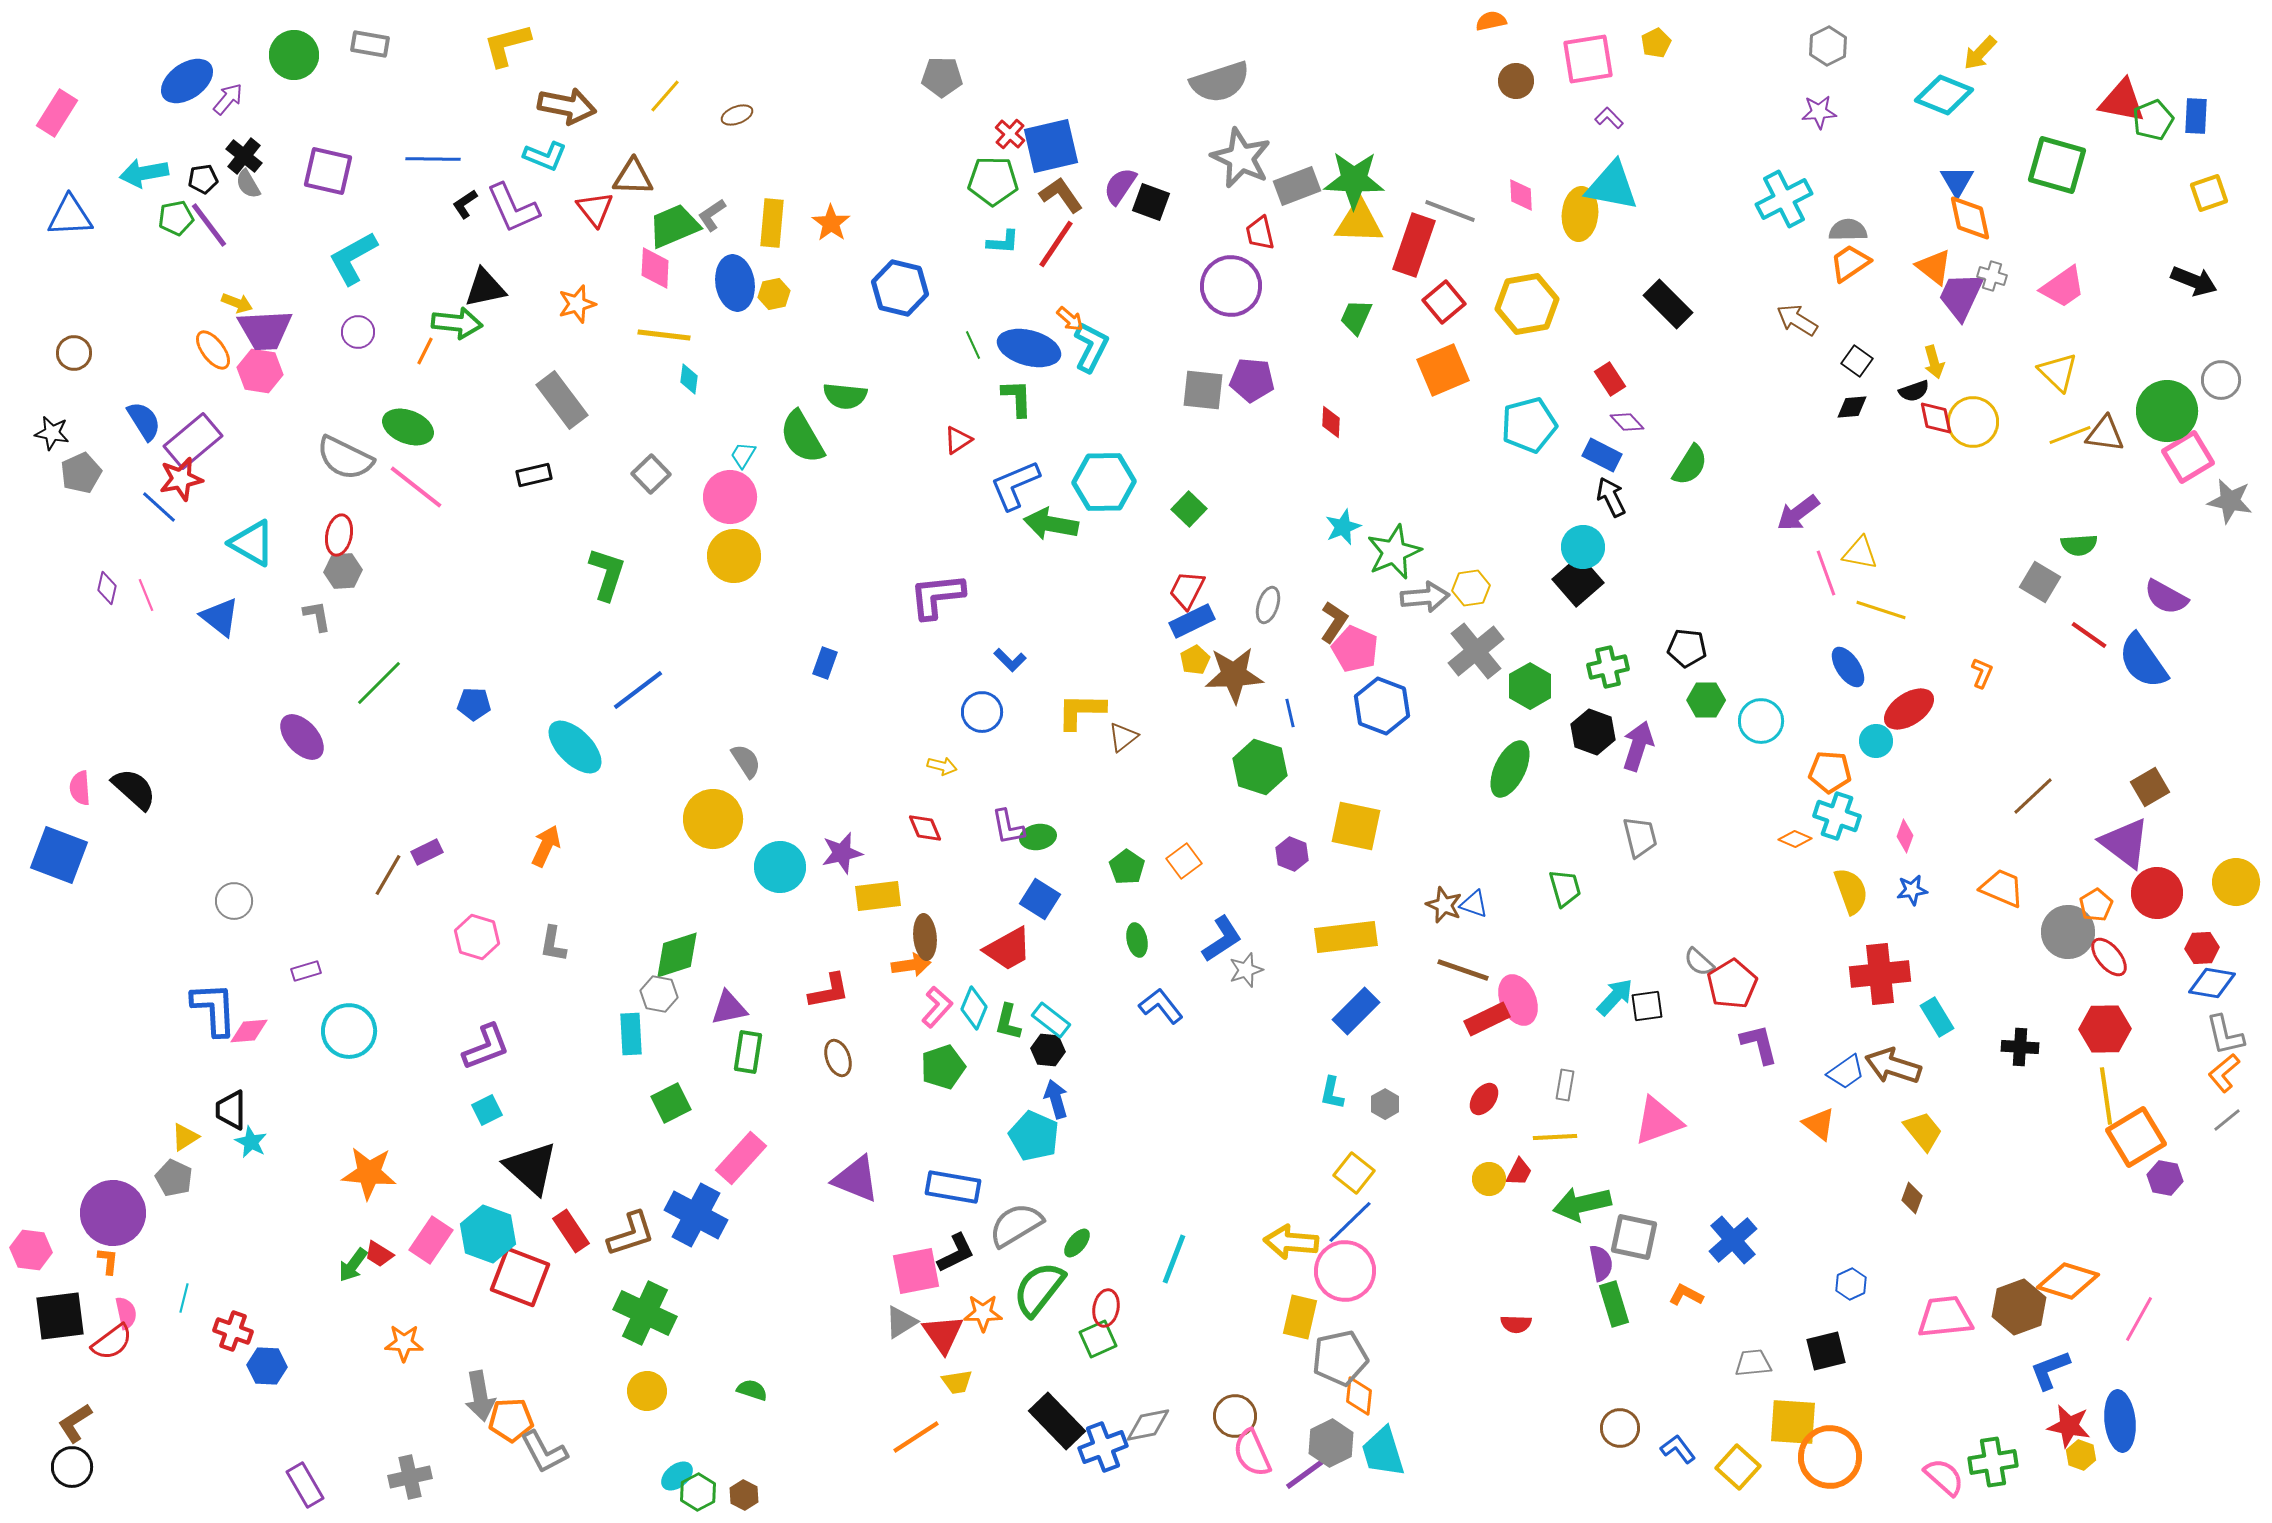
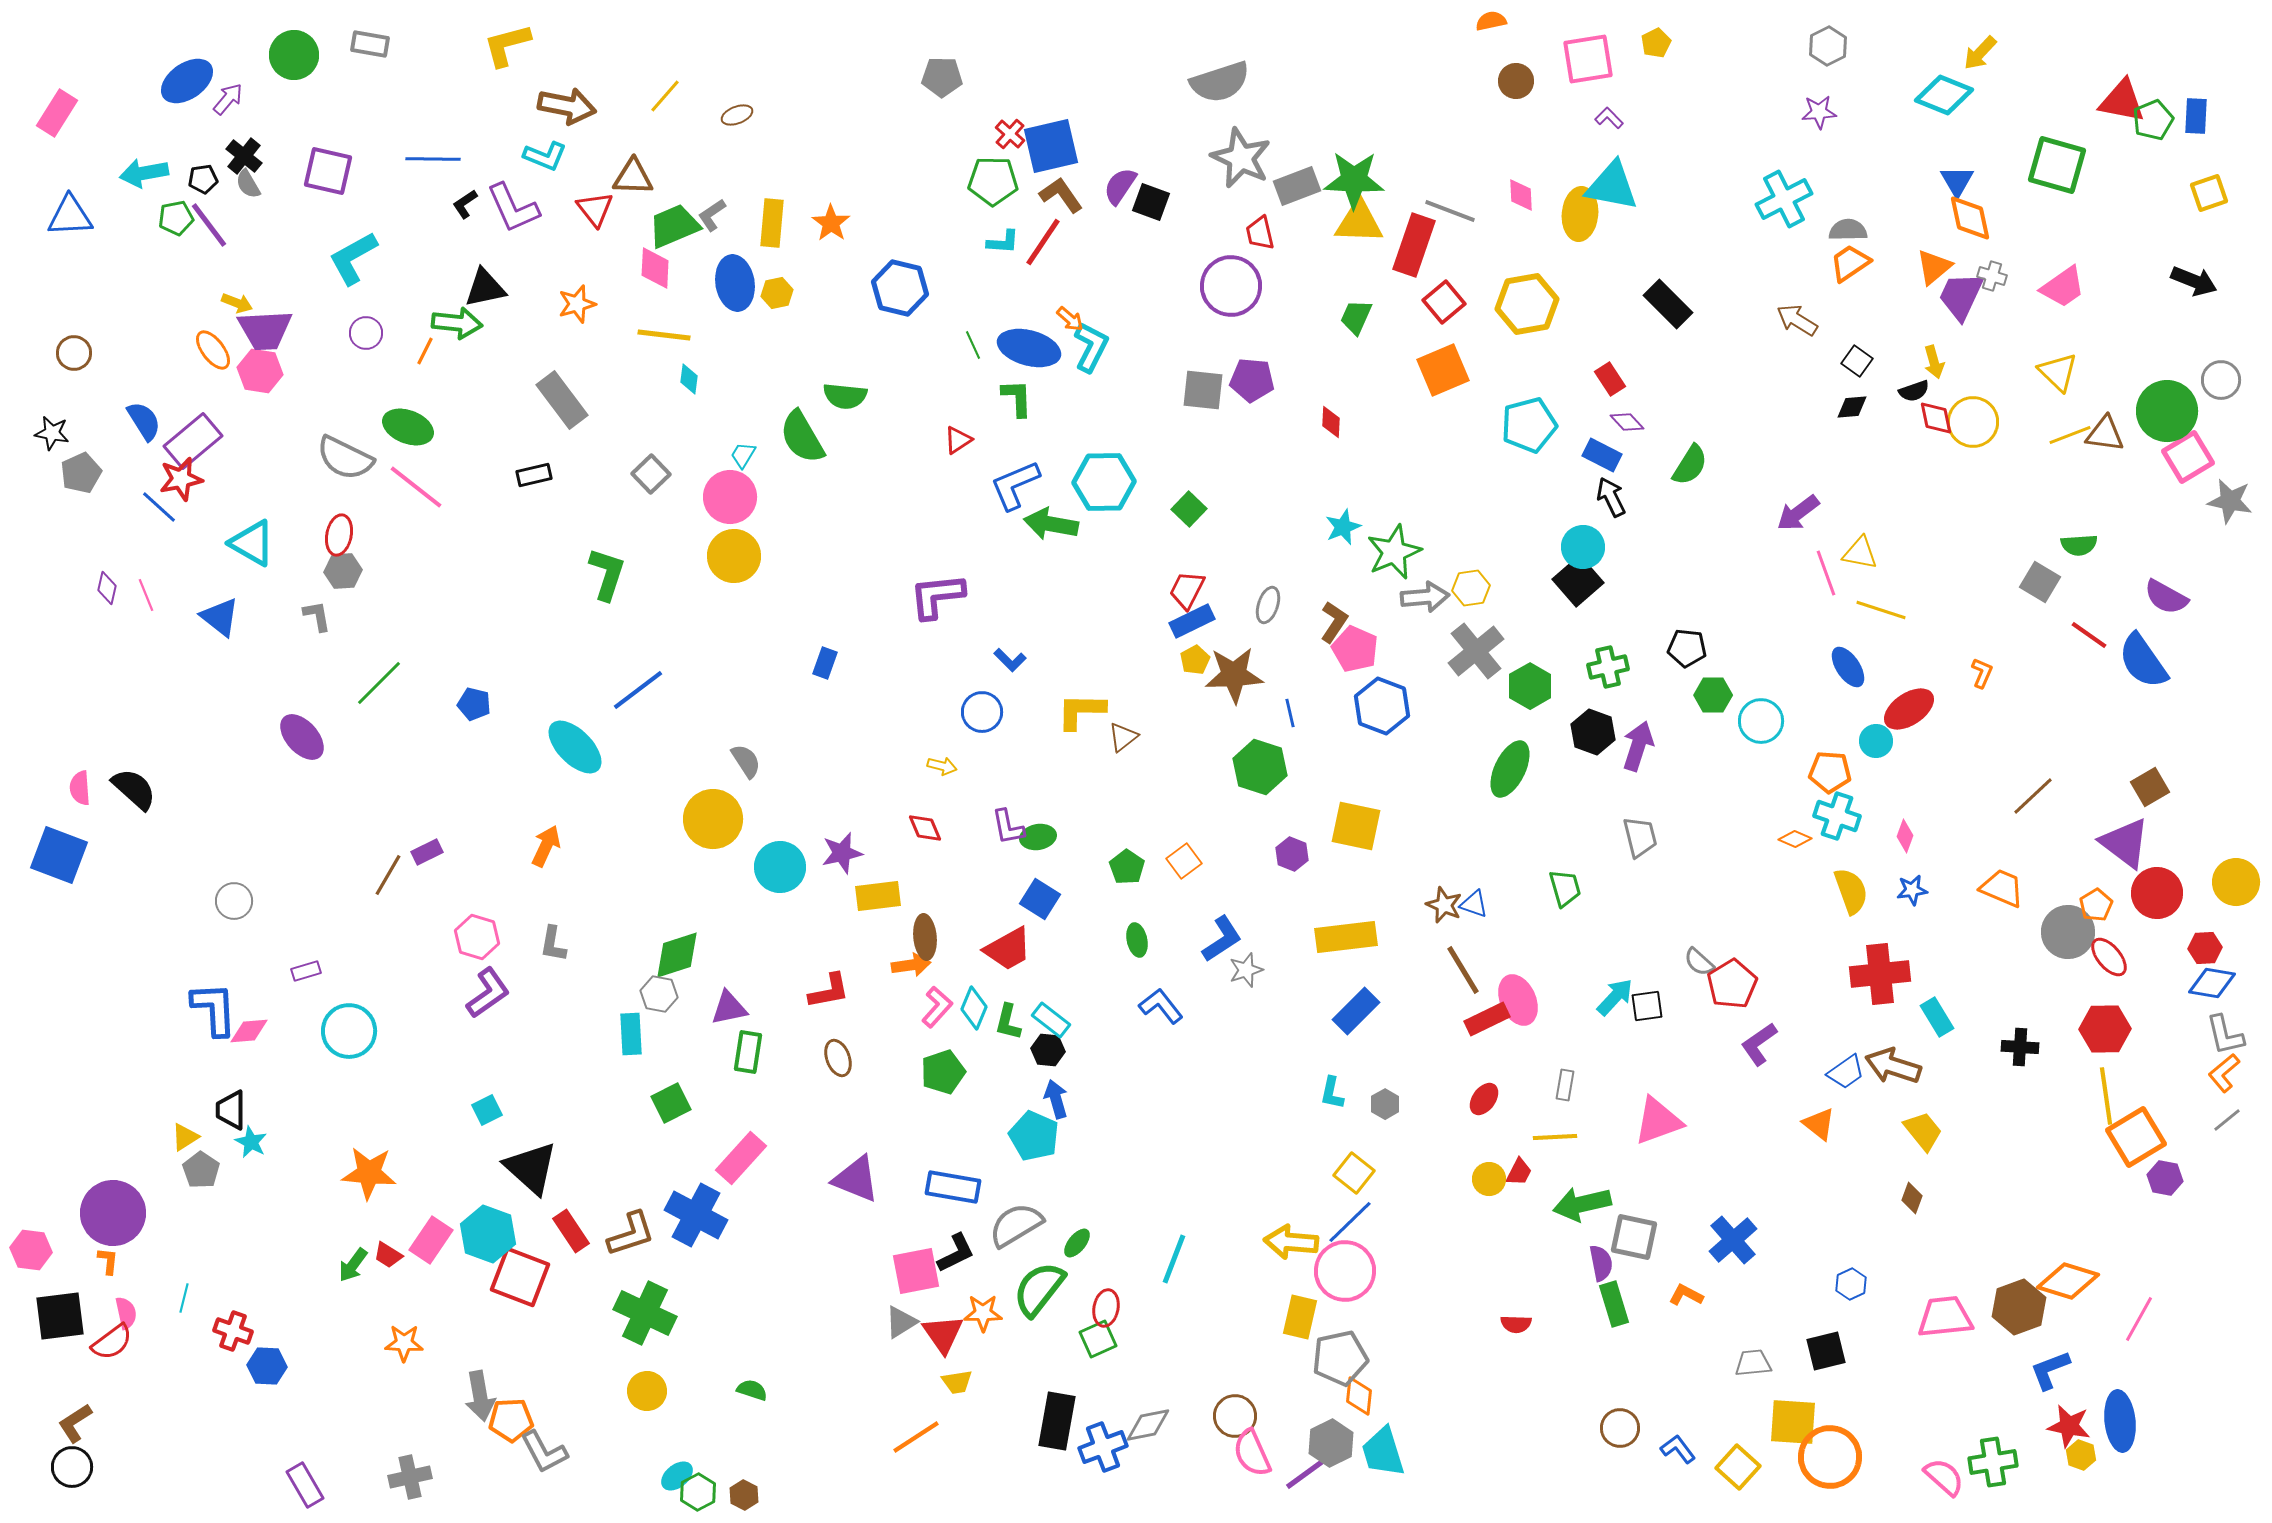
red line at (1056, 244): moved 13 px left, 2 px up
orange triangle at (1934, 267): rotated 42 degrees clockwise
yellow hexagon at (774, 294): moved 3 px right, 1 px up
purple circle at (358, 332): moved 8 px right, 1 px down
green hexagon at (1706, 700): moved 7 px right, 5 px up
blue pentagon at (474, 704): rotated 12 degrees clockwise
red hexagon at (2202, 948): moved 3 px right
brown line at (1463, 970): rotated 40 degrees clockwise
purple L-shape at (1759, 1044): rotated 111 degrees counterclockwise
purple L-shape at (486, 1047): moved 2 px right, 54 px up; rotated 14 degrees counterclockwise
green pentagon at (943, 1067): moved 5 px down
gray pentagon at (174, 1178): moved 27 px right, 8 px up; rotated 9 degrees clockwise
red trapezoid at (379, 1254): moved 9 px right, 1 px down
black rectangle at (1057, 1421): rotated 54 degrees clockwise
